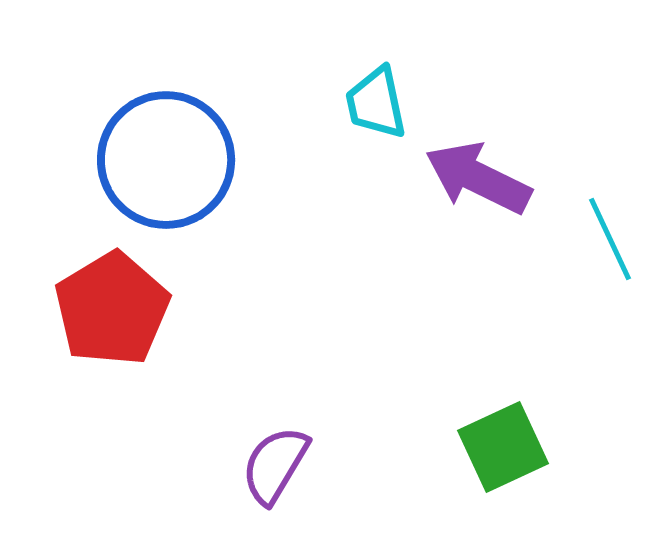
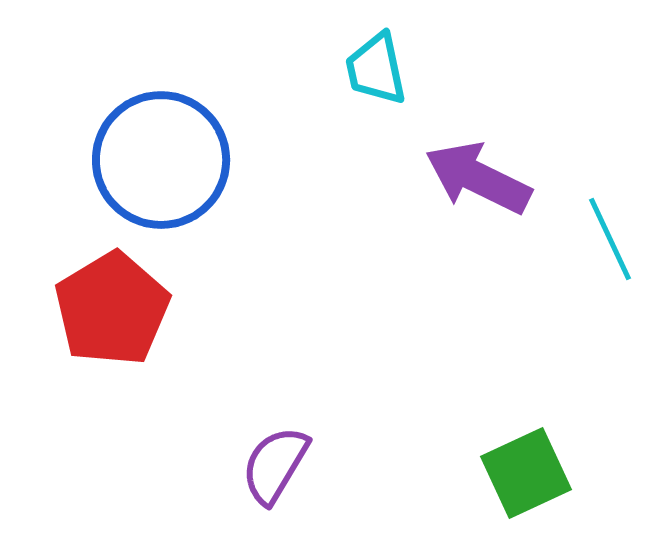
cyan trapezoid: moved 34 px up
blue circle: moved 5 px left
green square: moved 23 px right, 26 px down
